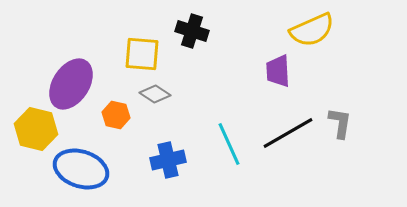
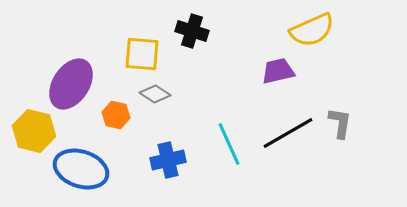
purple trapezoid: rotated 80 degrees clockwise
yellow hexagon: moved 2 px left, 2 px down
